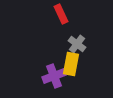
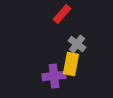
red rectangle: moved 1 px right; rotated 66 degrees clockwise
purple cross: rotated 15 degrees clockwise
